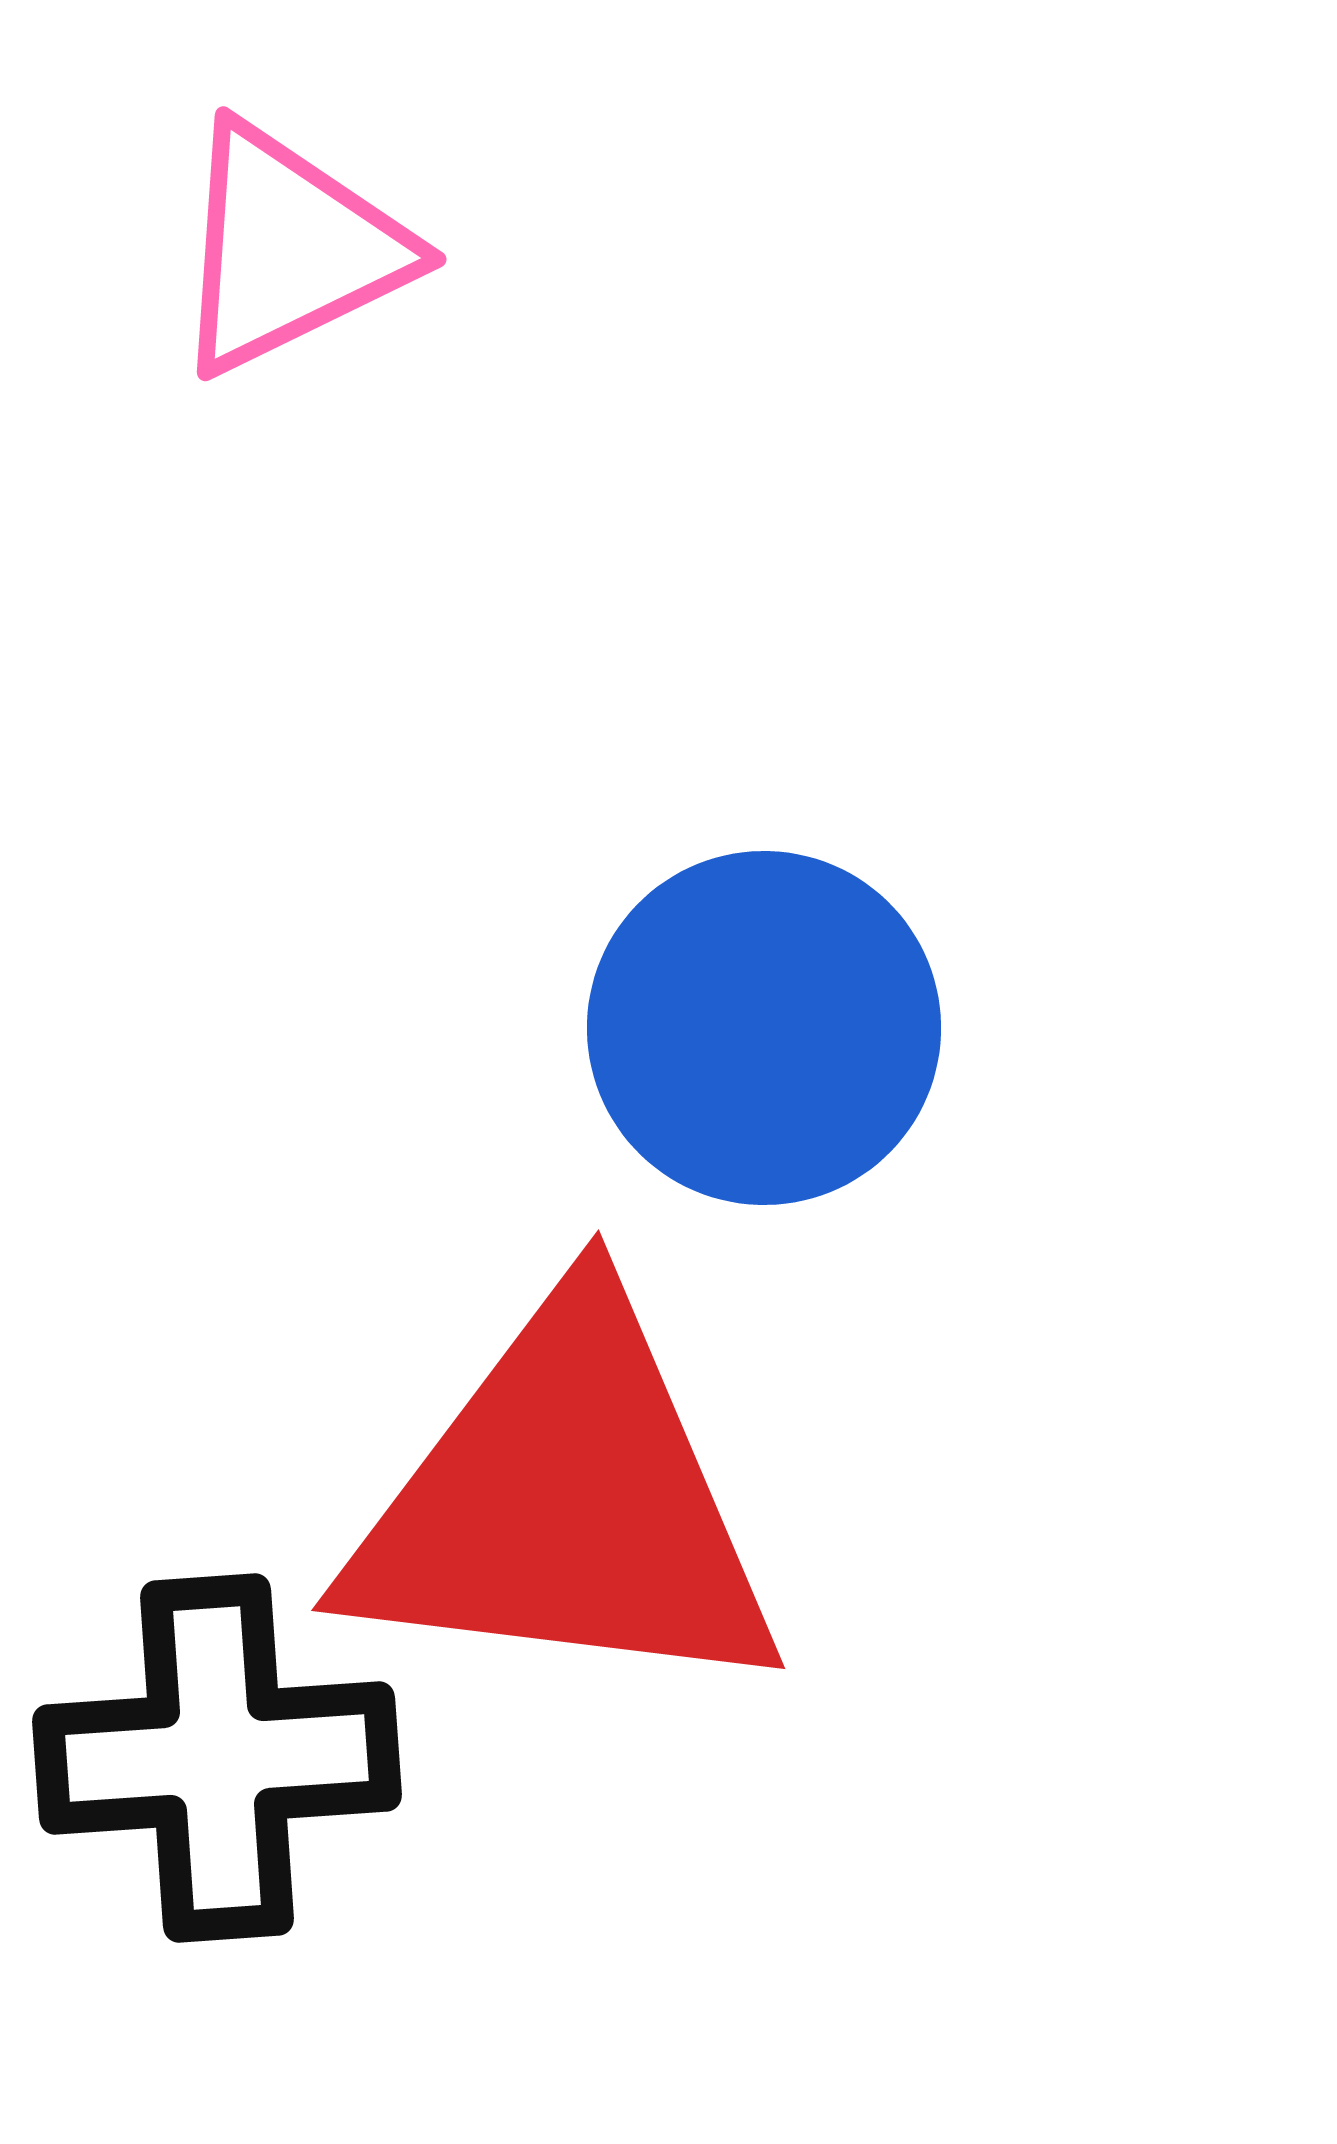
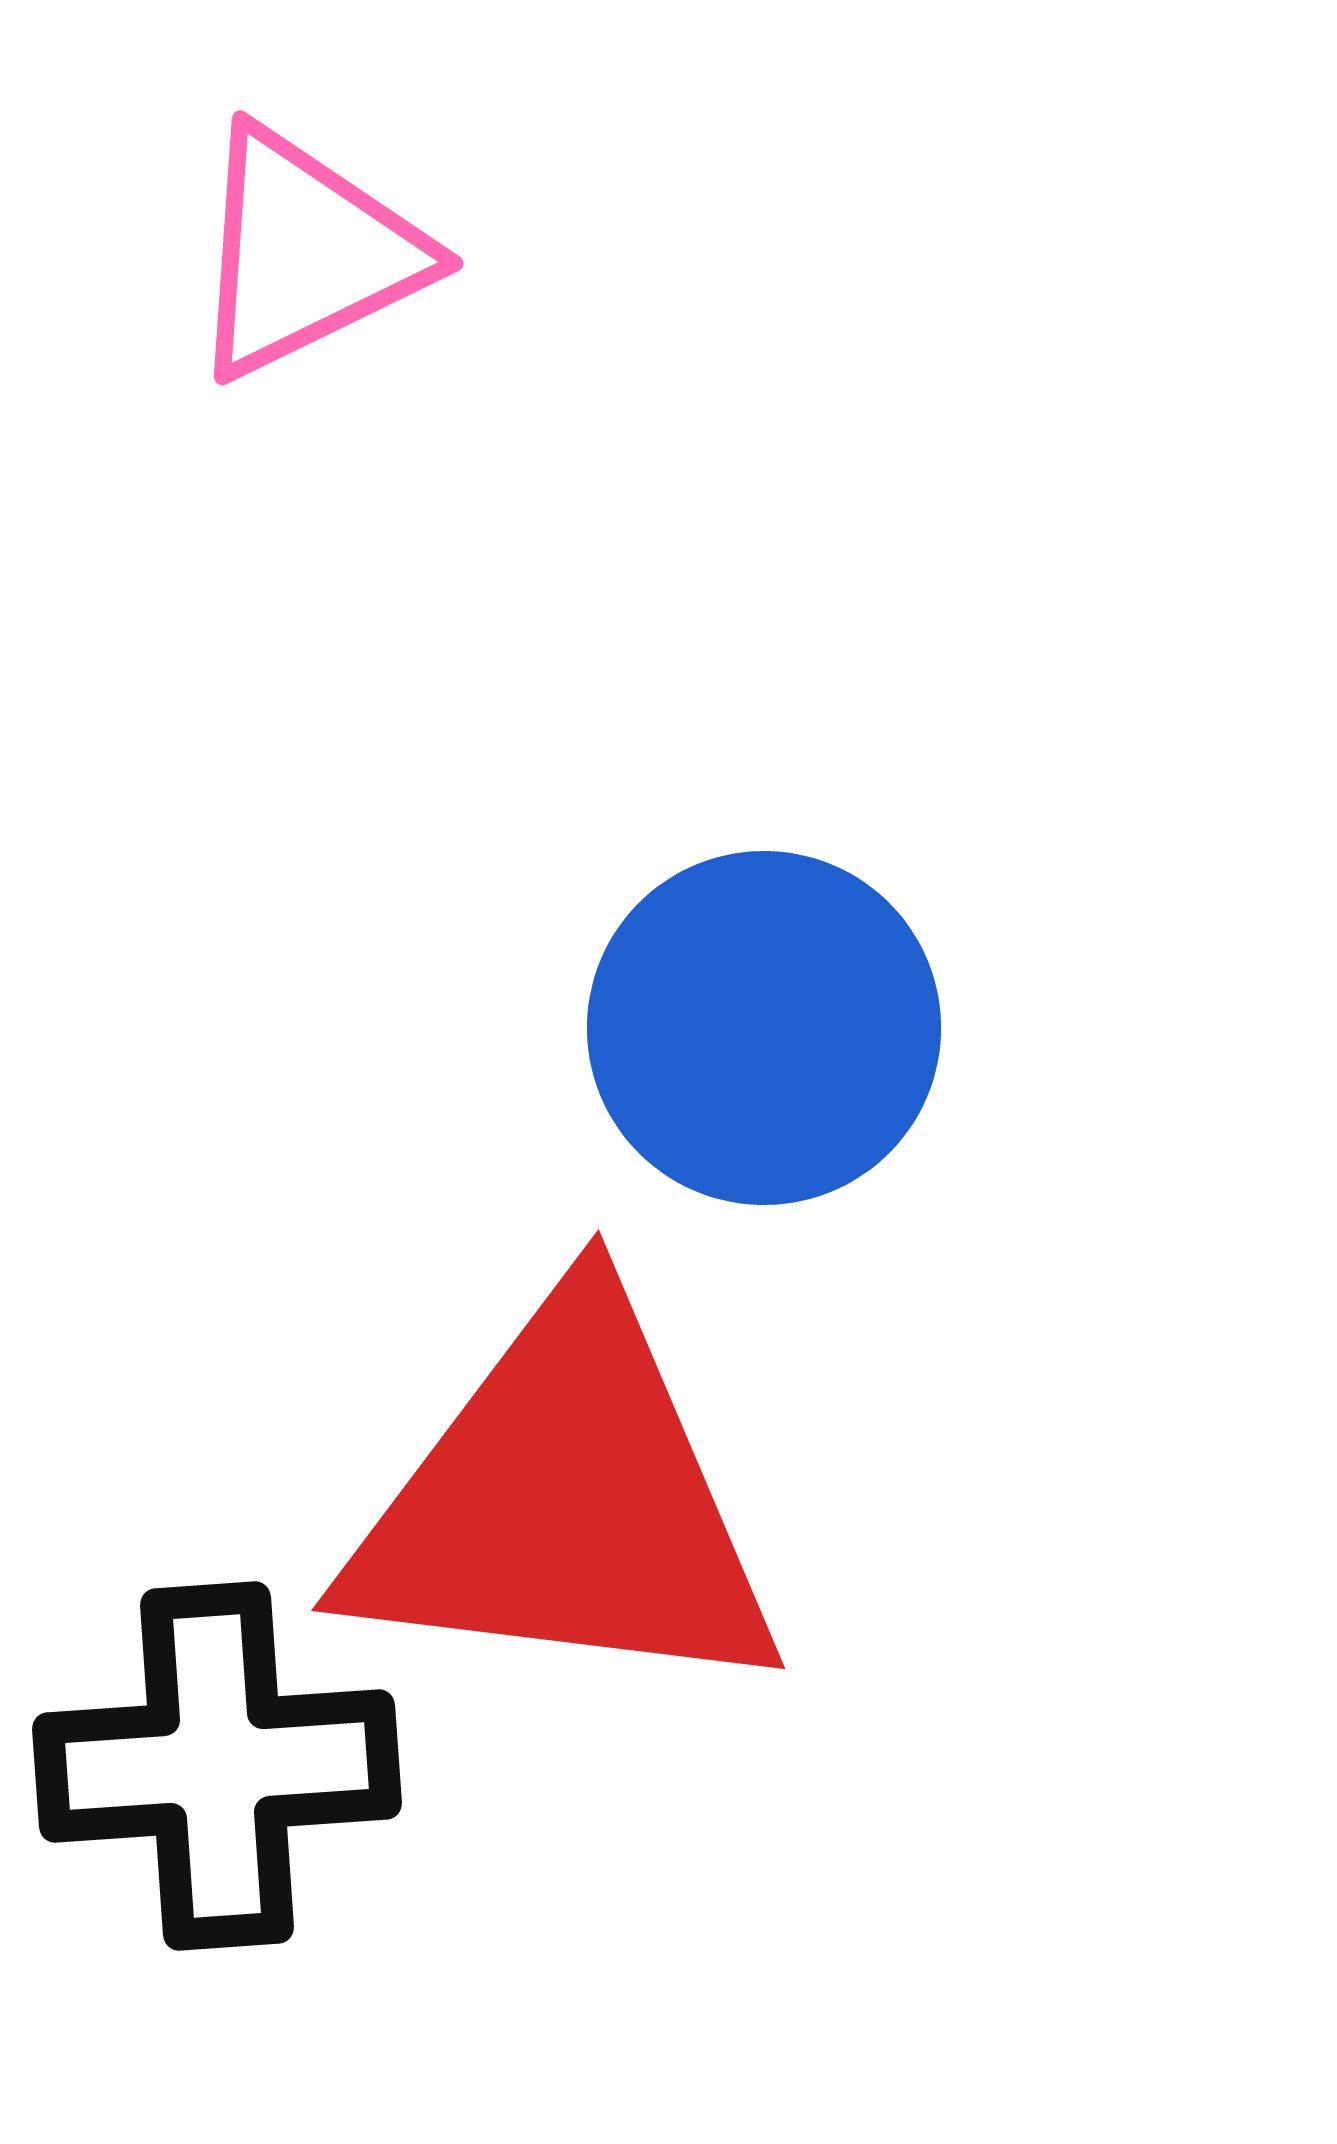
pink triangle: moved 17 px right, 4 px down
black cross: moved 8 px down
